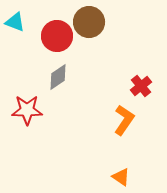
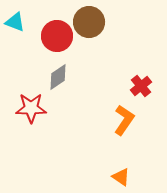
red star: moved 4 px right, 2 px up
